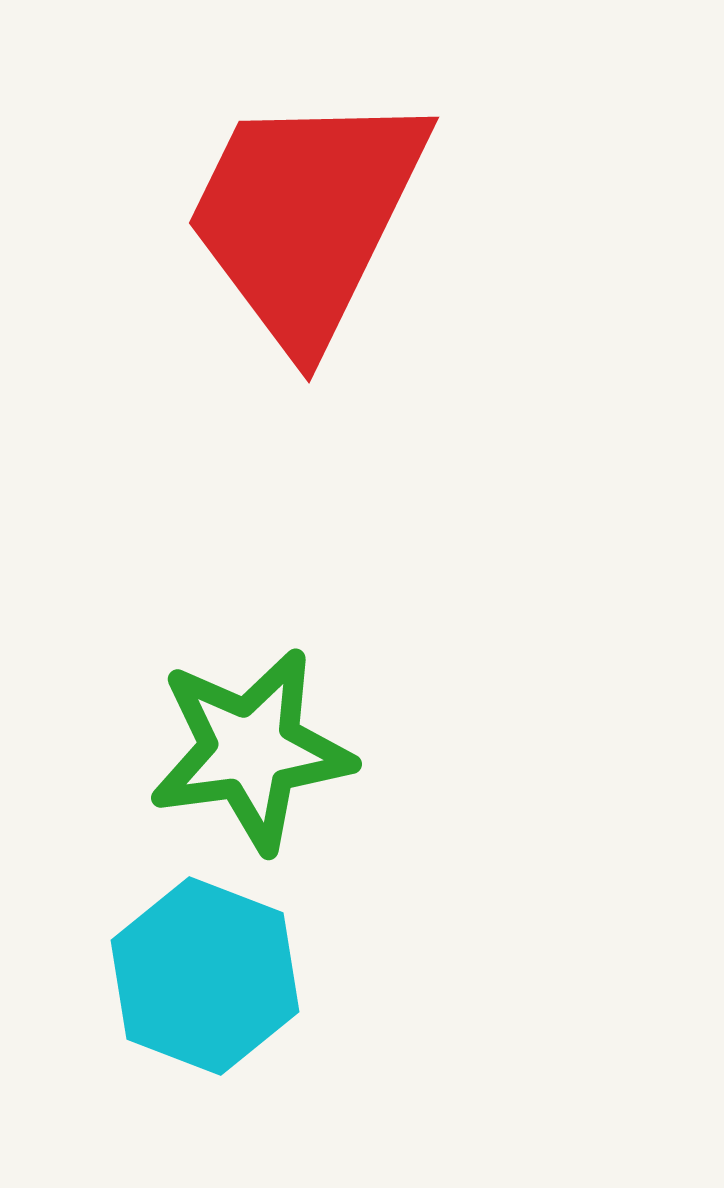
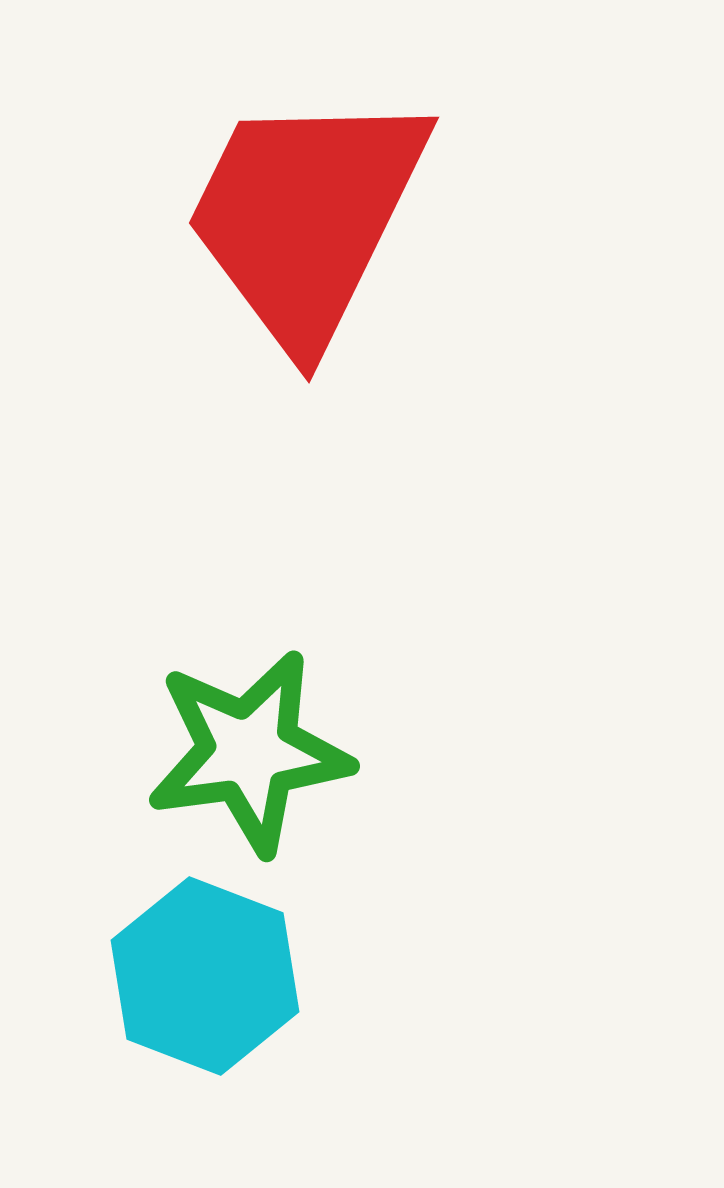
green star: moved 2 px left, 2 px down
